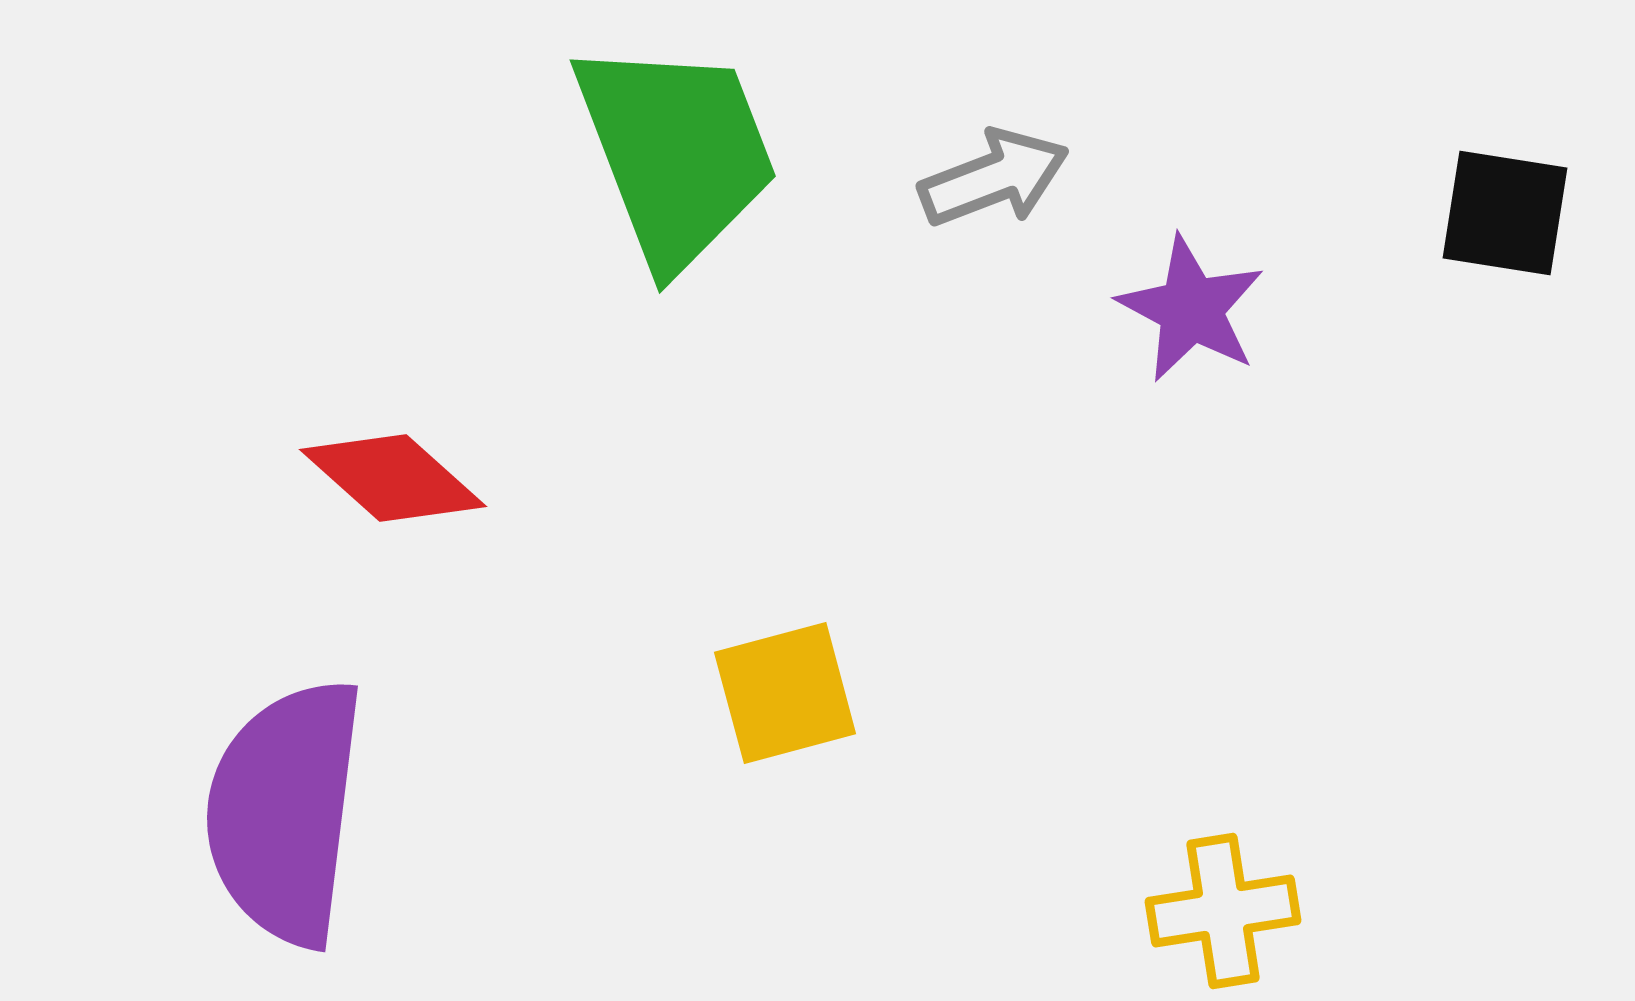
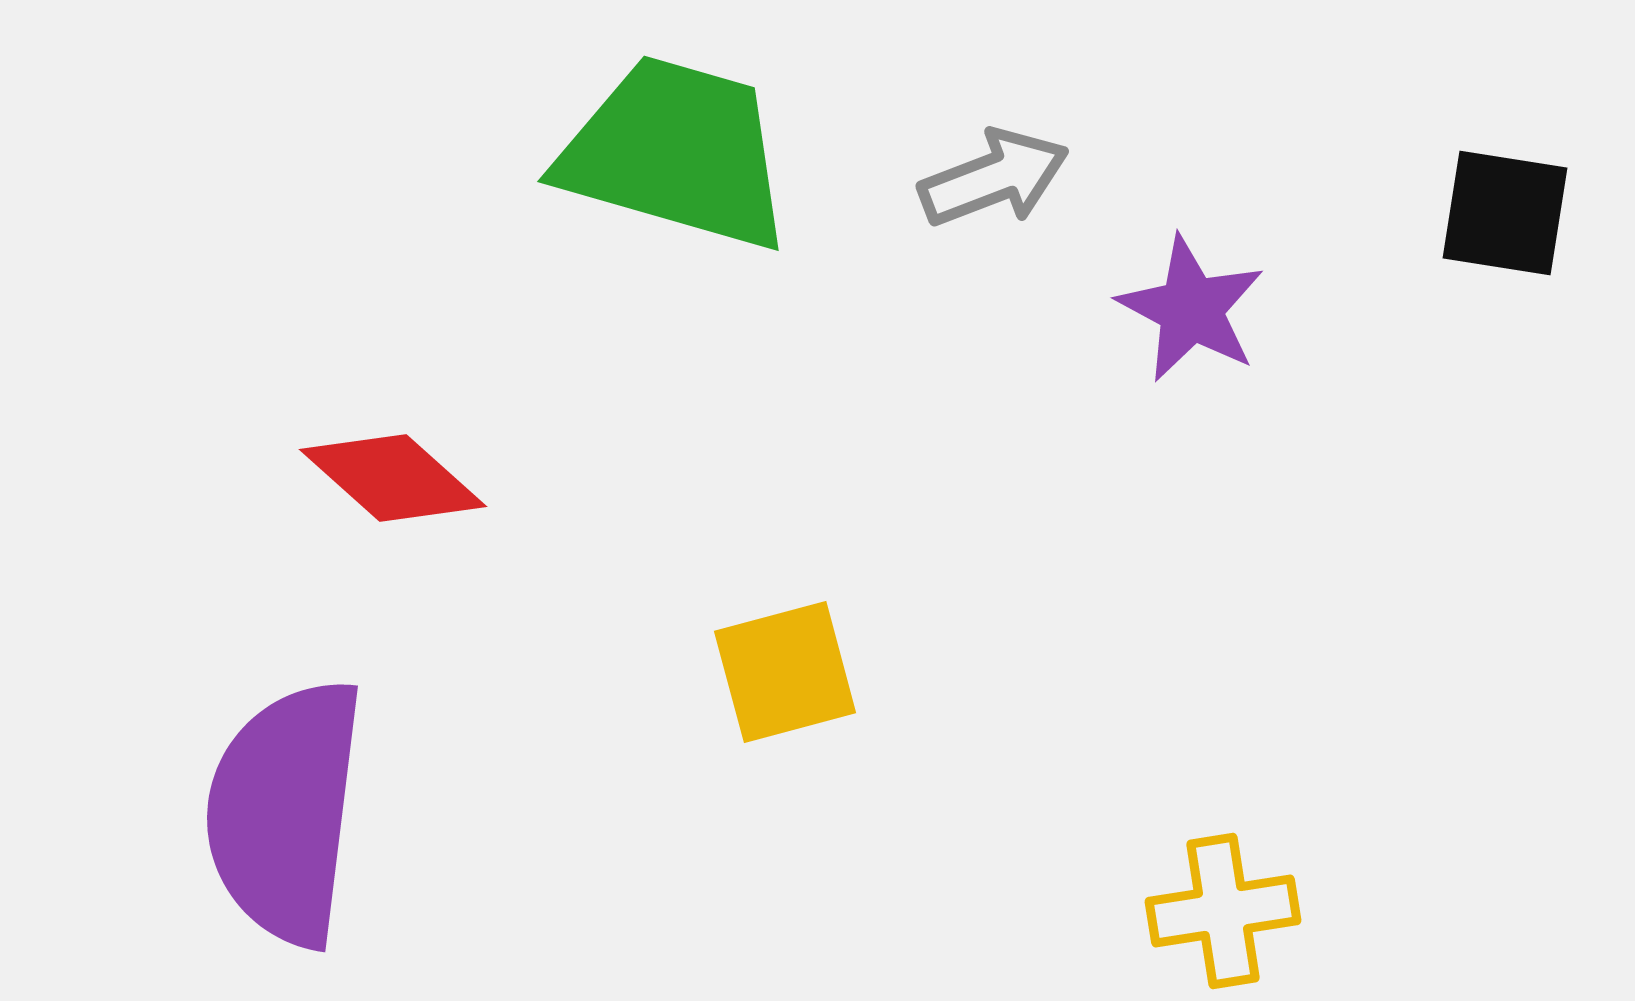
green trapezoid: rotated 53 degrees counterclockwise
yellow square: moved 21 px up
